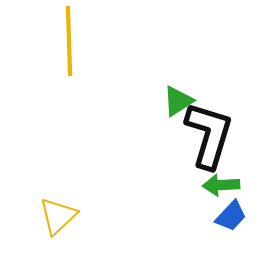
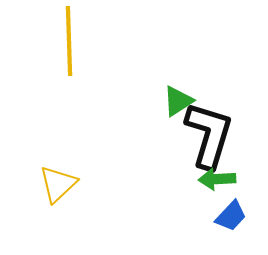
green arrow: moved 4 px left, 6 px up
yellow triangle: moved 32 px up
